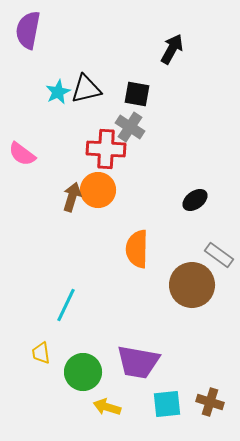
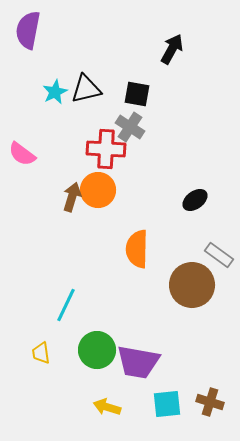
cyan star: moved 3 px left
green circle: moved 14 px right, 22 px up
